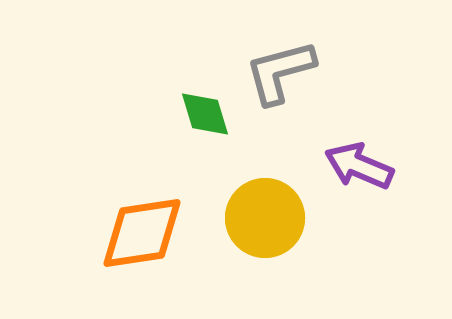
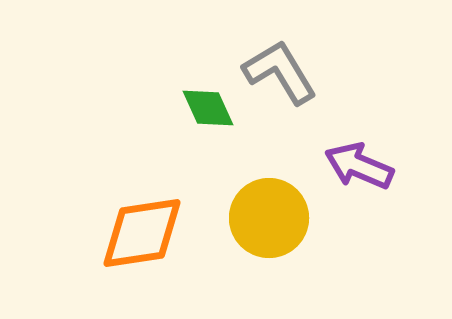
gray L-shape: rotated 74 degrees clockwise
green diamond: moved 3 px right, 6 px up; rotated 8 degrees counterclockwise
yellow circle: moved 4 px right
